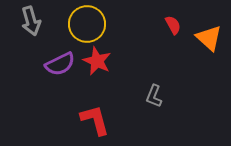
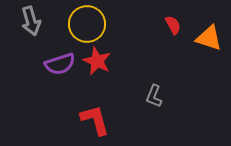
orange triangle: rotated 24 degrees counterclockwise
purple semicircle: rotated 8 degrees clockwise
